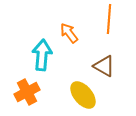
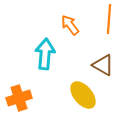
orange arrow: moved 1 px right, 8 px up
cyan arrow: moved 3 px right, 1 px up
brown triangle: moved 1 px left, 1 px up
orange cross: moved 8 px left, 6 px down; rotated 10 degrees clockwise
